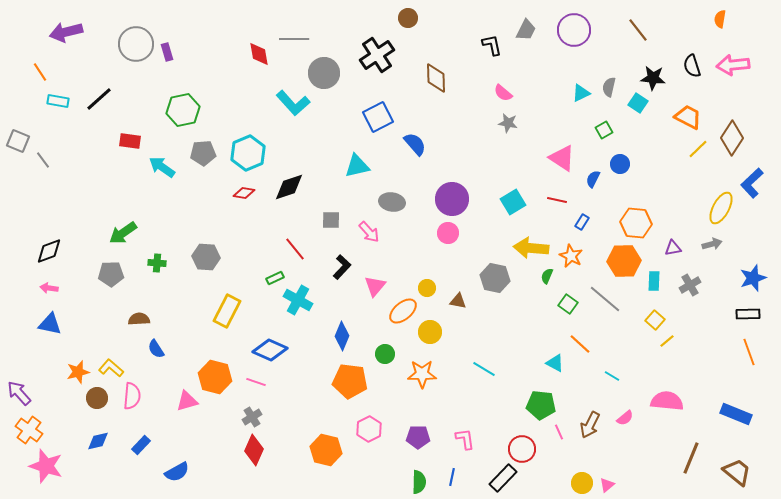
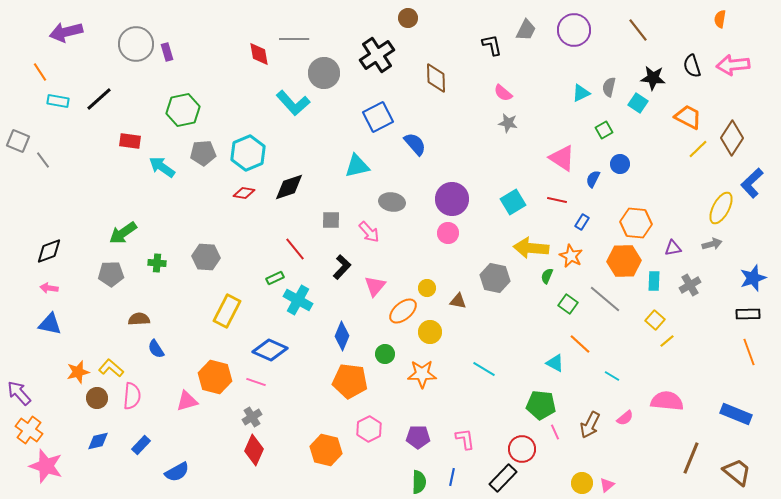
pink line at (559, 432): moved 4 px left
